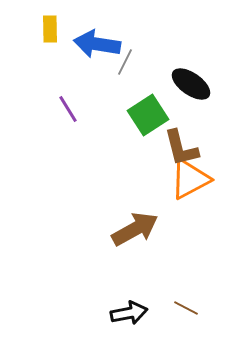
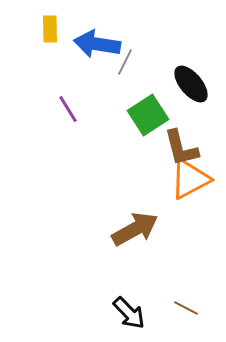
black ellipse: rotated 15 degrees clockwise
black arrow: rotated 57 degrees clockwise
